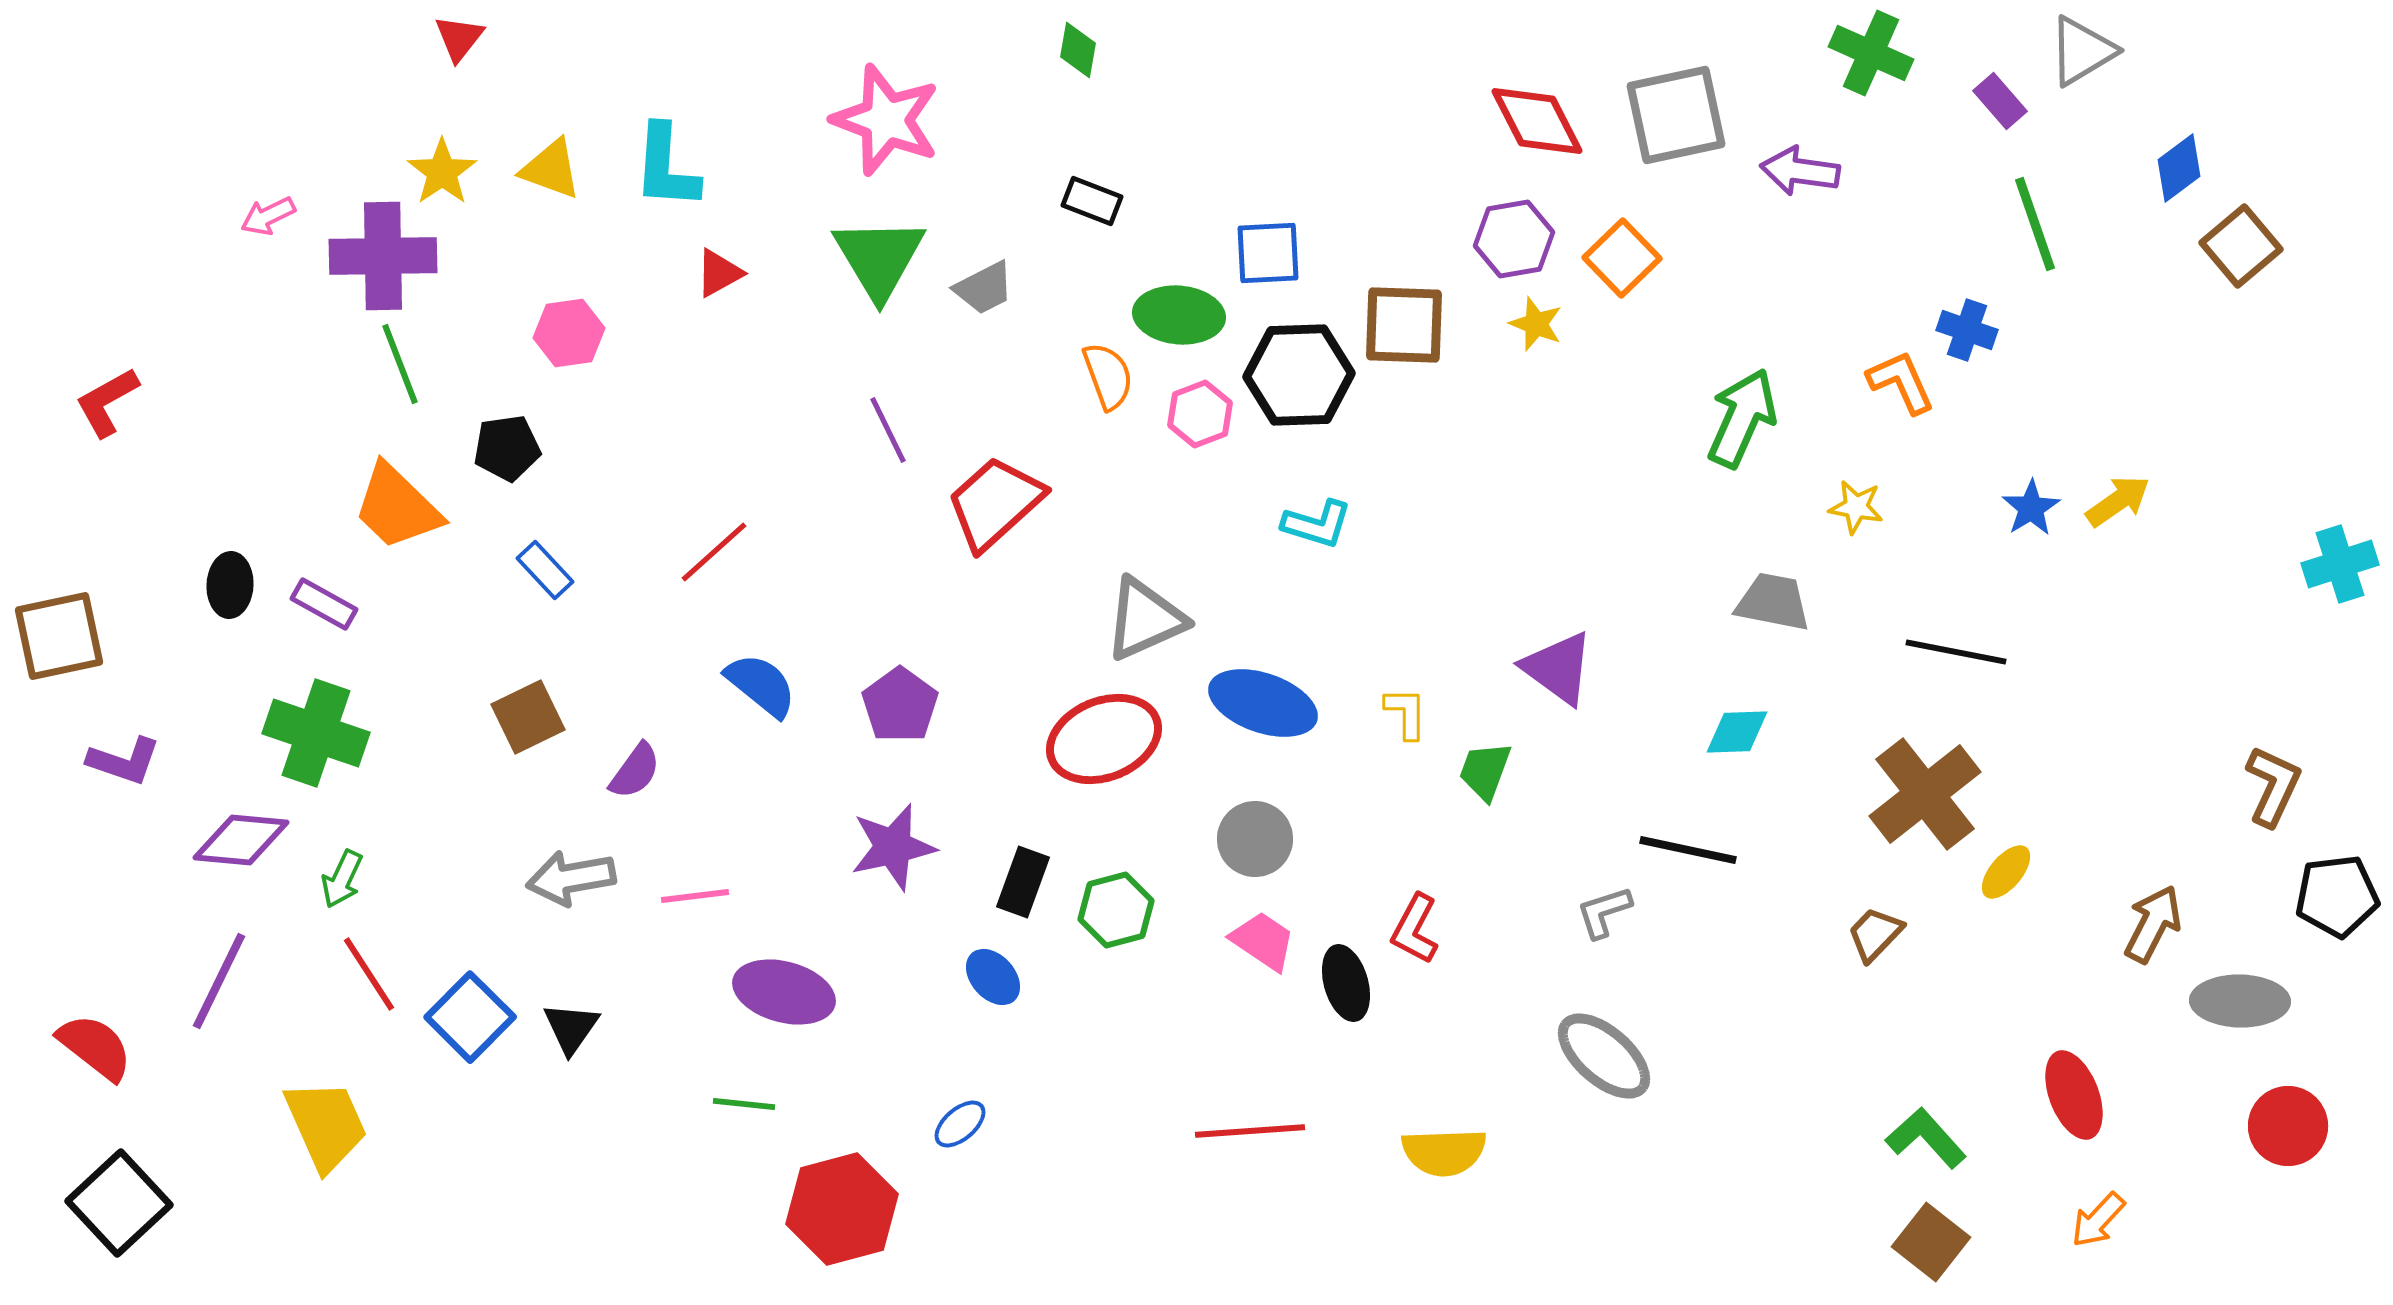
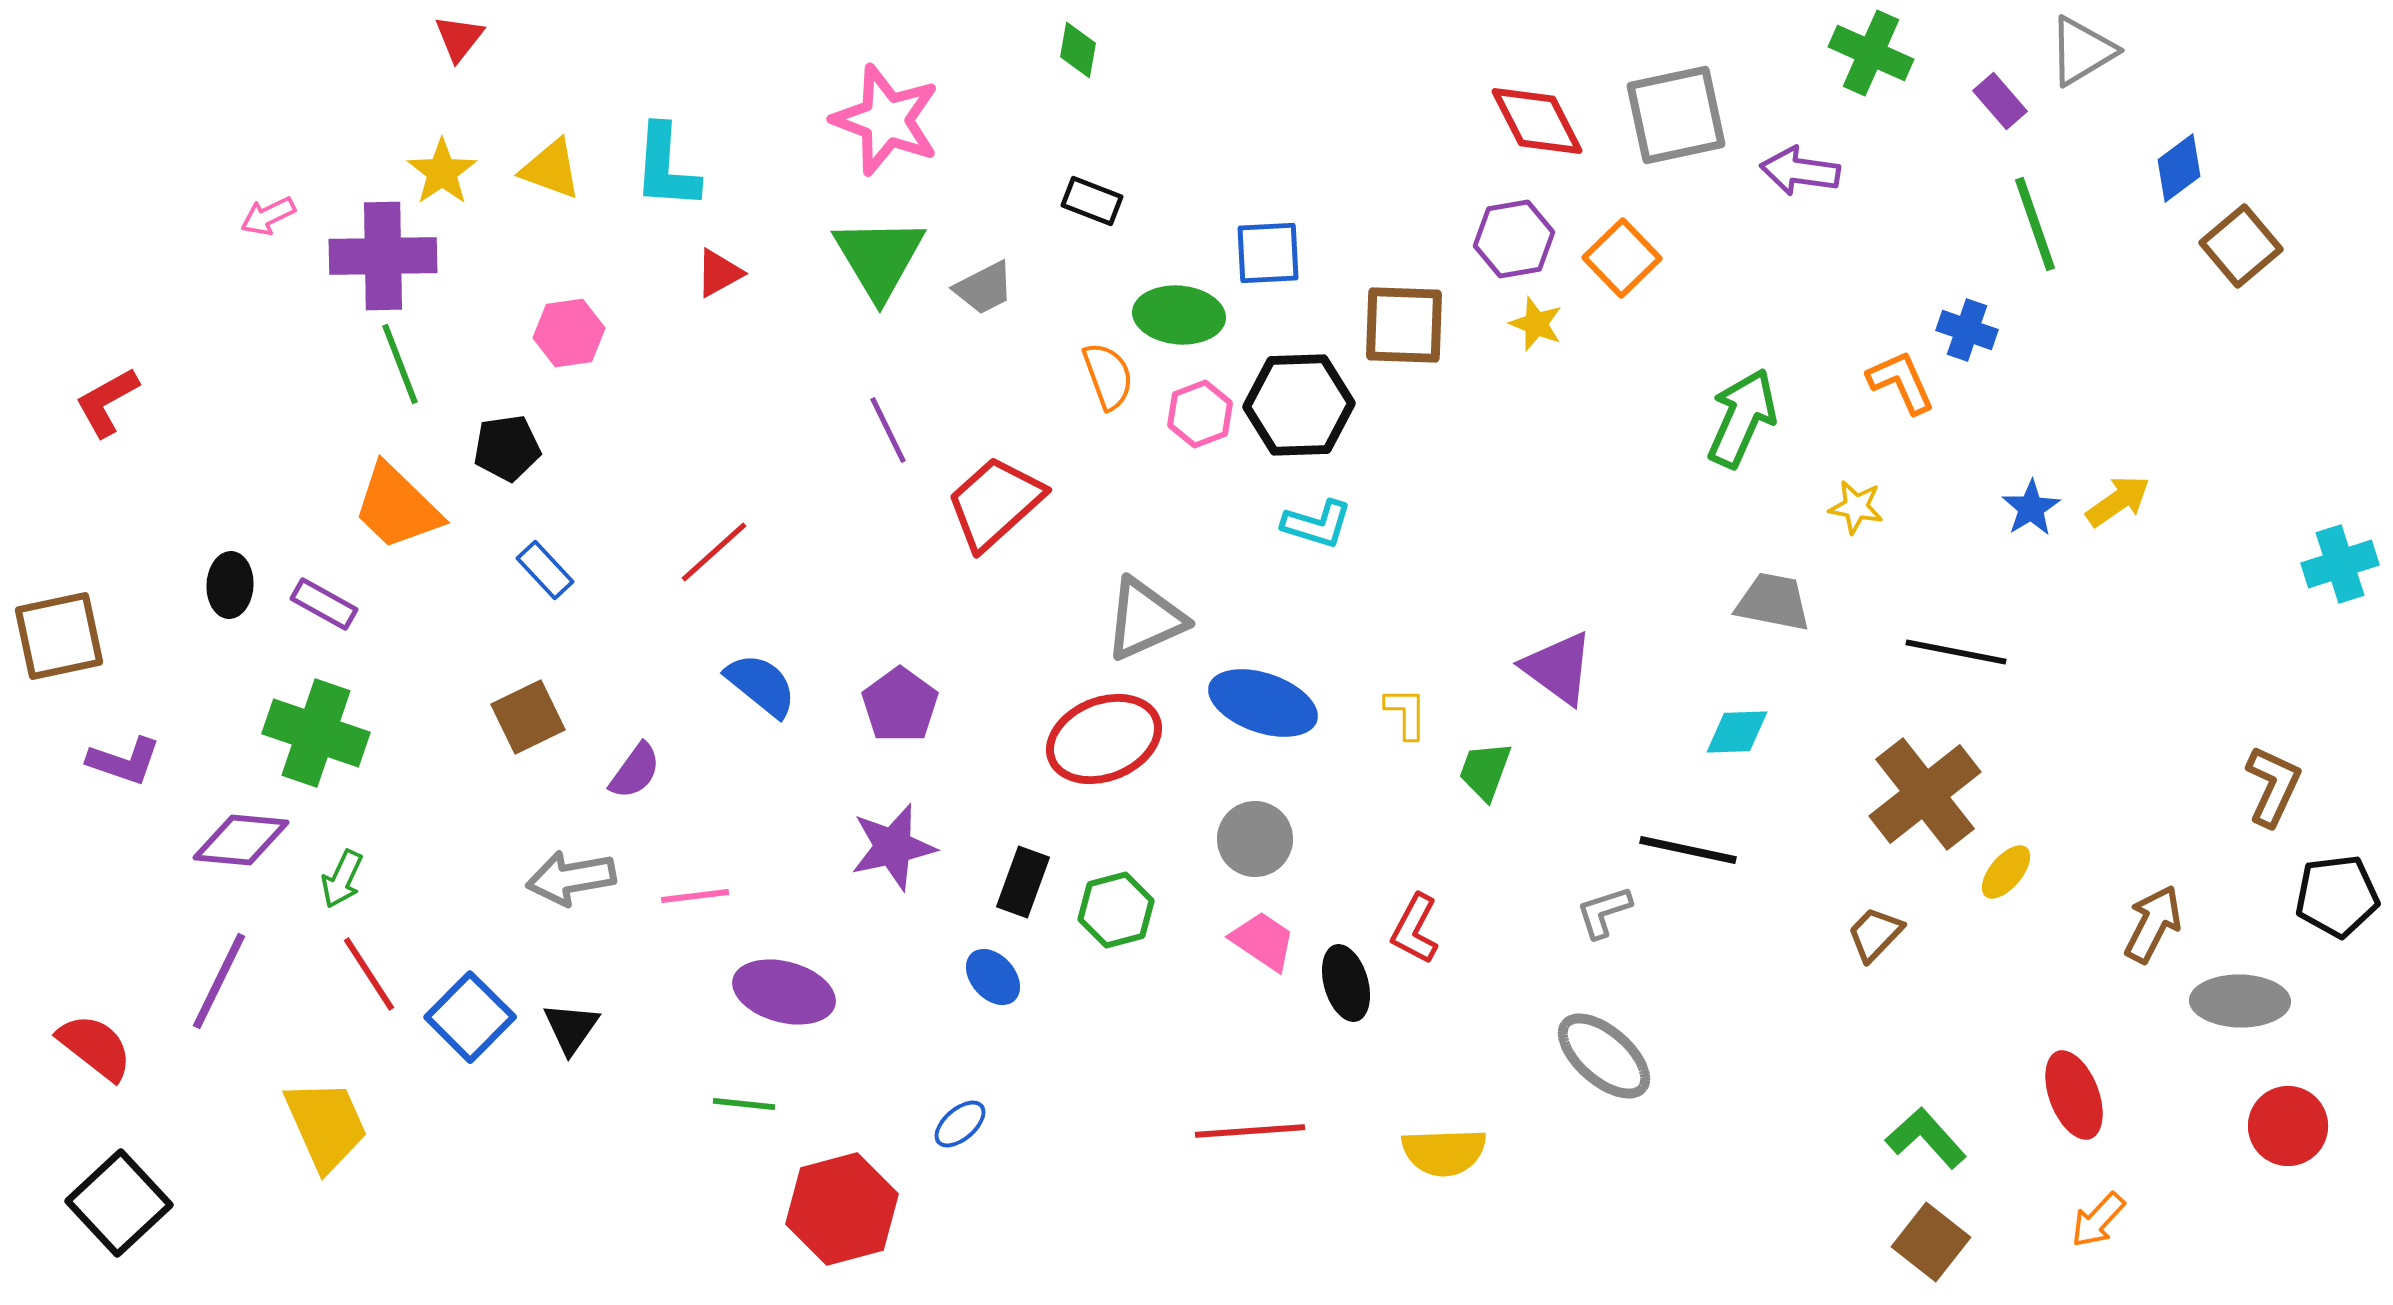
black hexagon at (1299, 375): moved 30 px down
